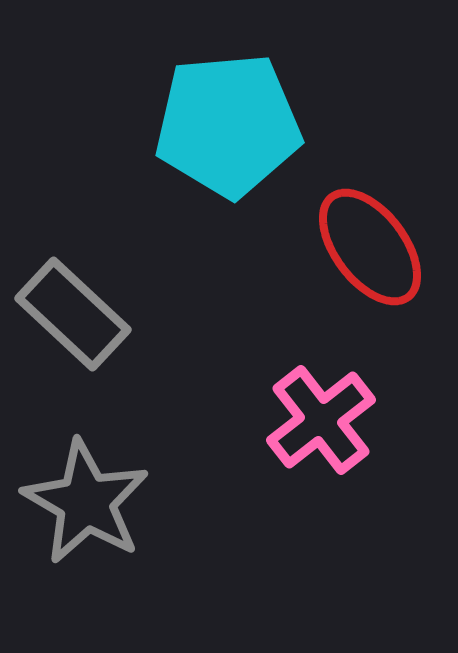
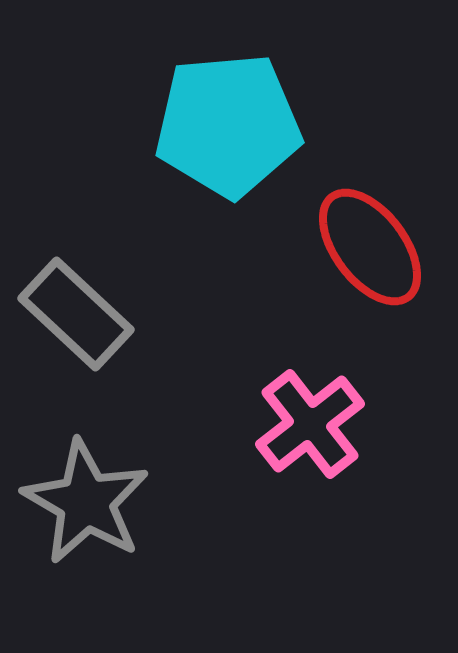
gray rectangle: moved 3 px right
pink cross: moved 11 px left, 4 px down
